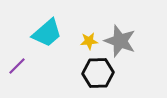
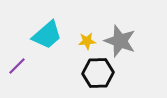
cyan trapezoid: moved 2 px down
yellow star: moved 2 px left
